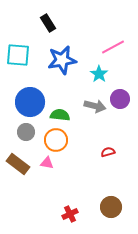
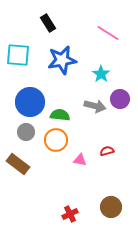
pink line: moved 5 px left, 14 px up; rotated 60 degrees clockwise
cyan star: moved 2 px right
red semicircle: moved 1 px left, 1 px up
pink triangle: moved 33 px right, 3 px up
